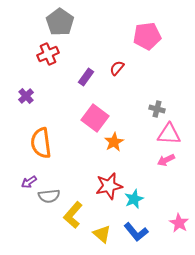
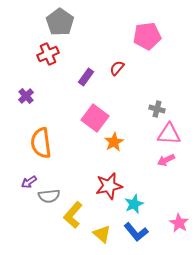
cyan star: moved 5 px down
